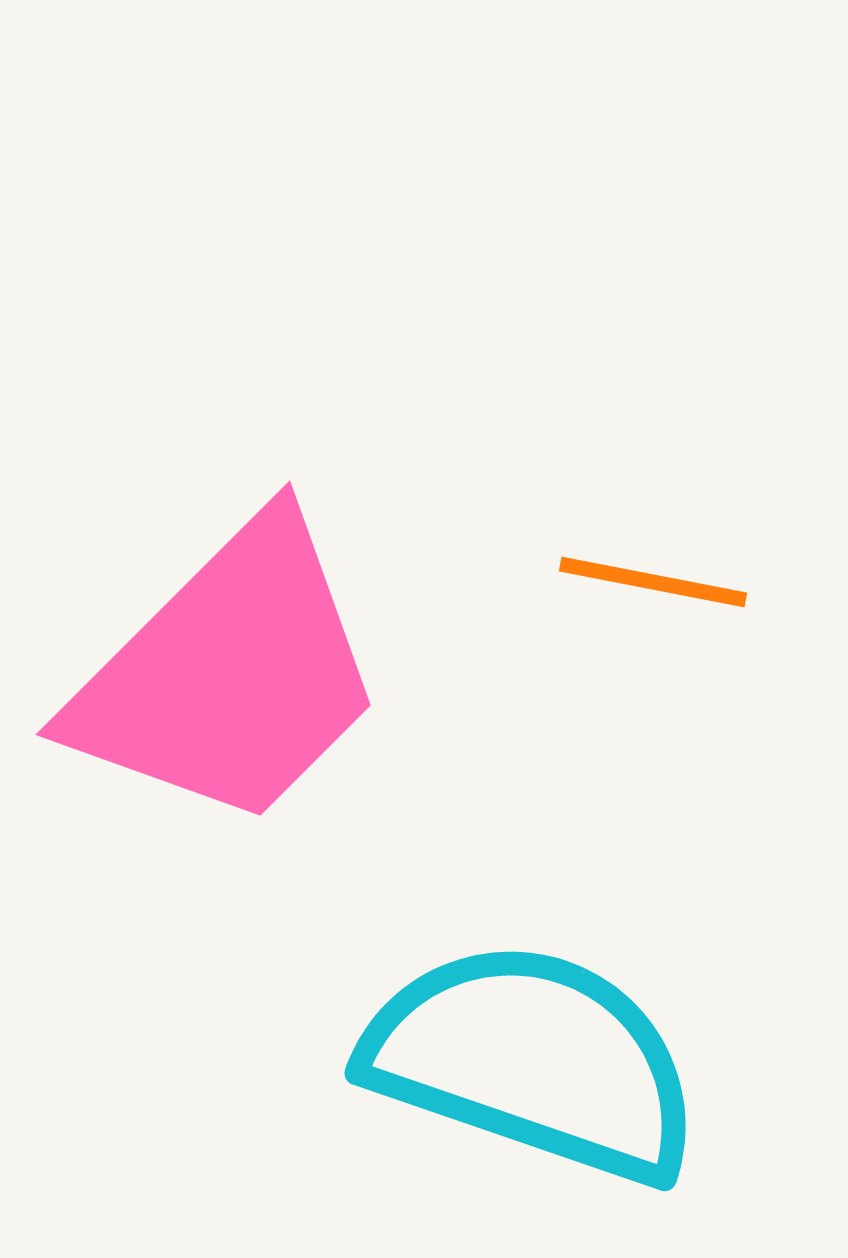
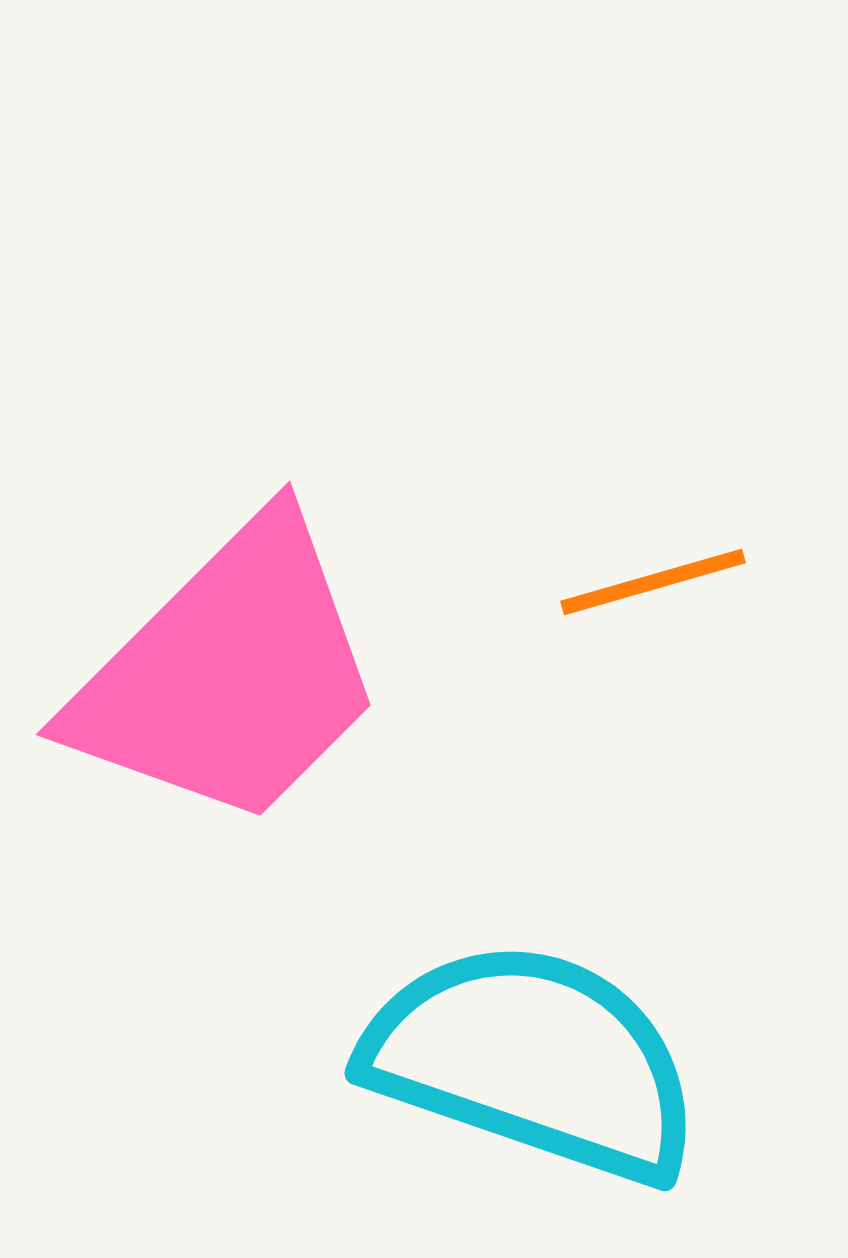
orange line: rotated 27 degrees counterclockwise
